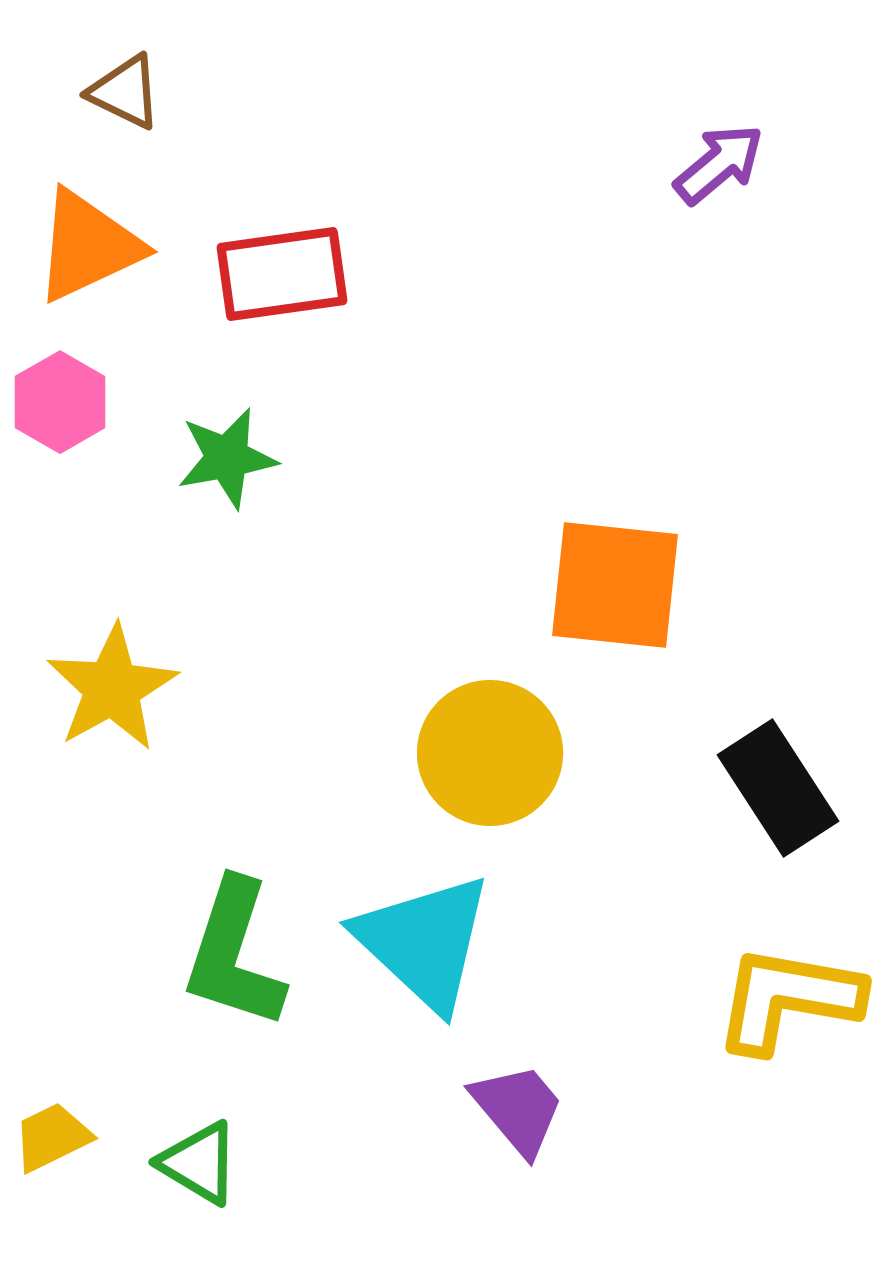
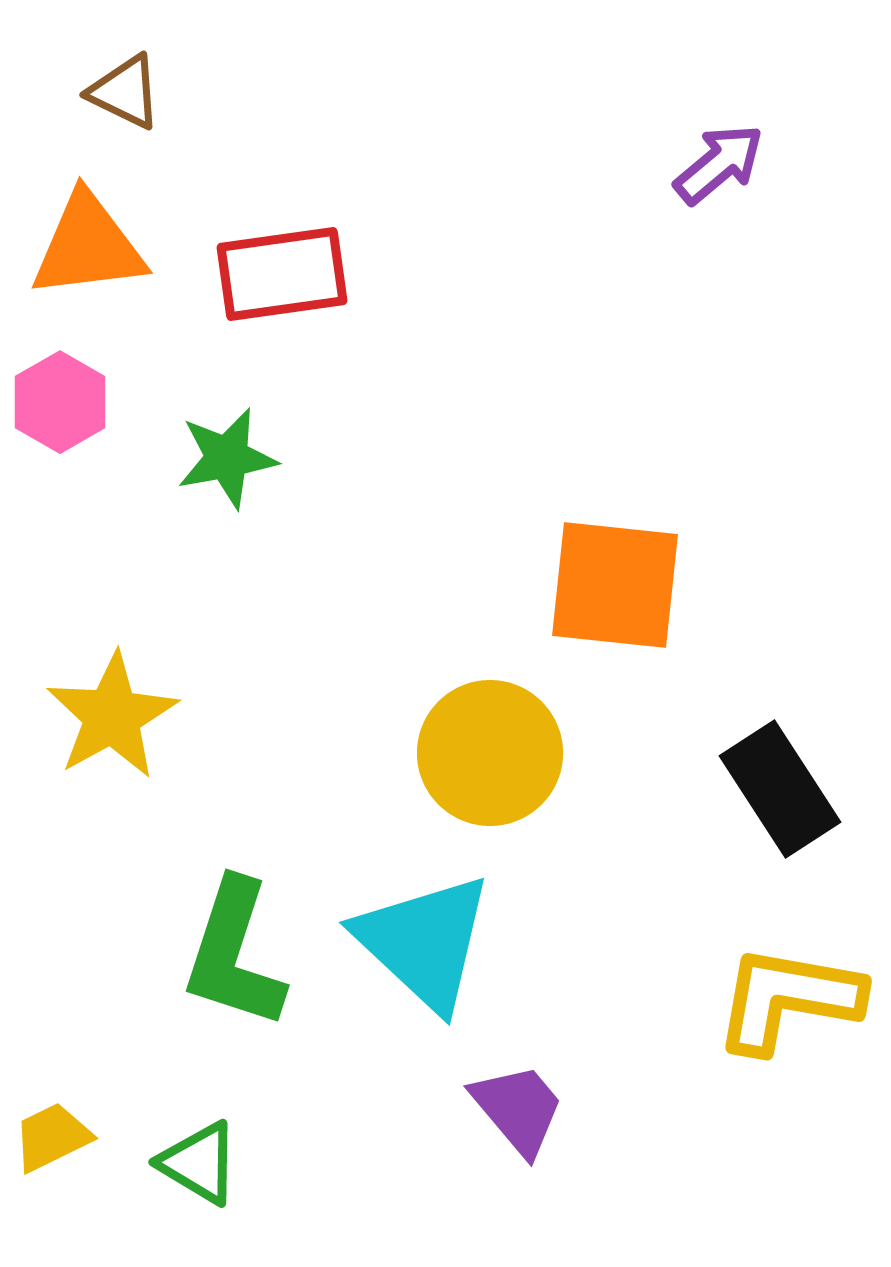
orange triangle: rotated 18 degrees clockwise
yellow star: moved 28 px down
black rectangle: moved 2 px right, 1 px down
